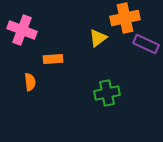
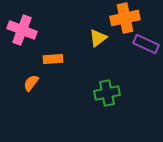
orange semicircle: moved 1 px right, 1 px down; rotated 138 degrees counterclockwise
